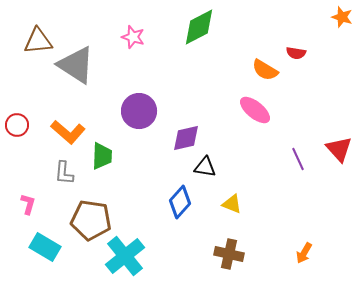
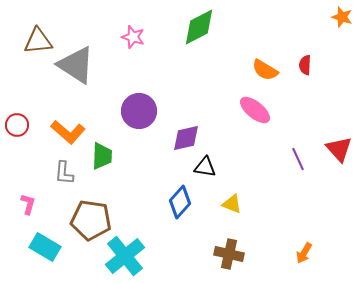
red semicircle: moved 9 px right, 12 px down; rotated 84 degrees clockwise
